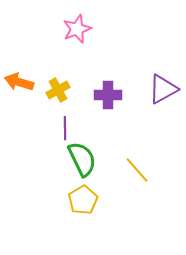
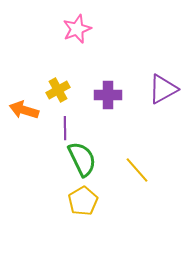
orange arrow: moved 5 px right, 28 px down
yellow pentagon: moved 1 px down
